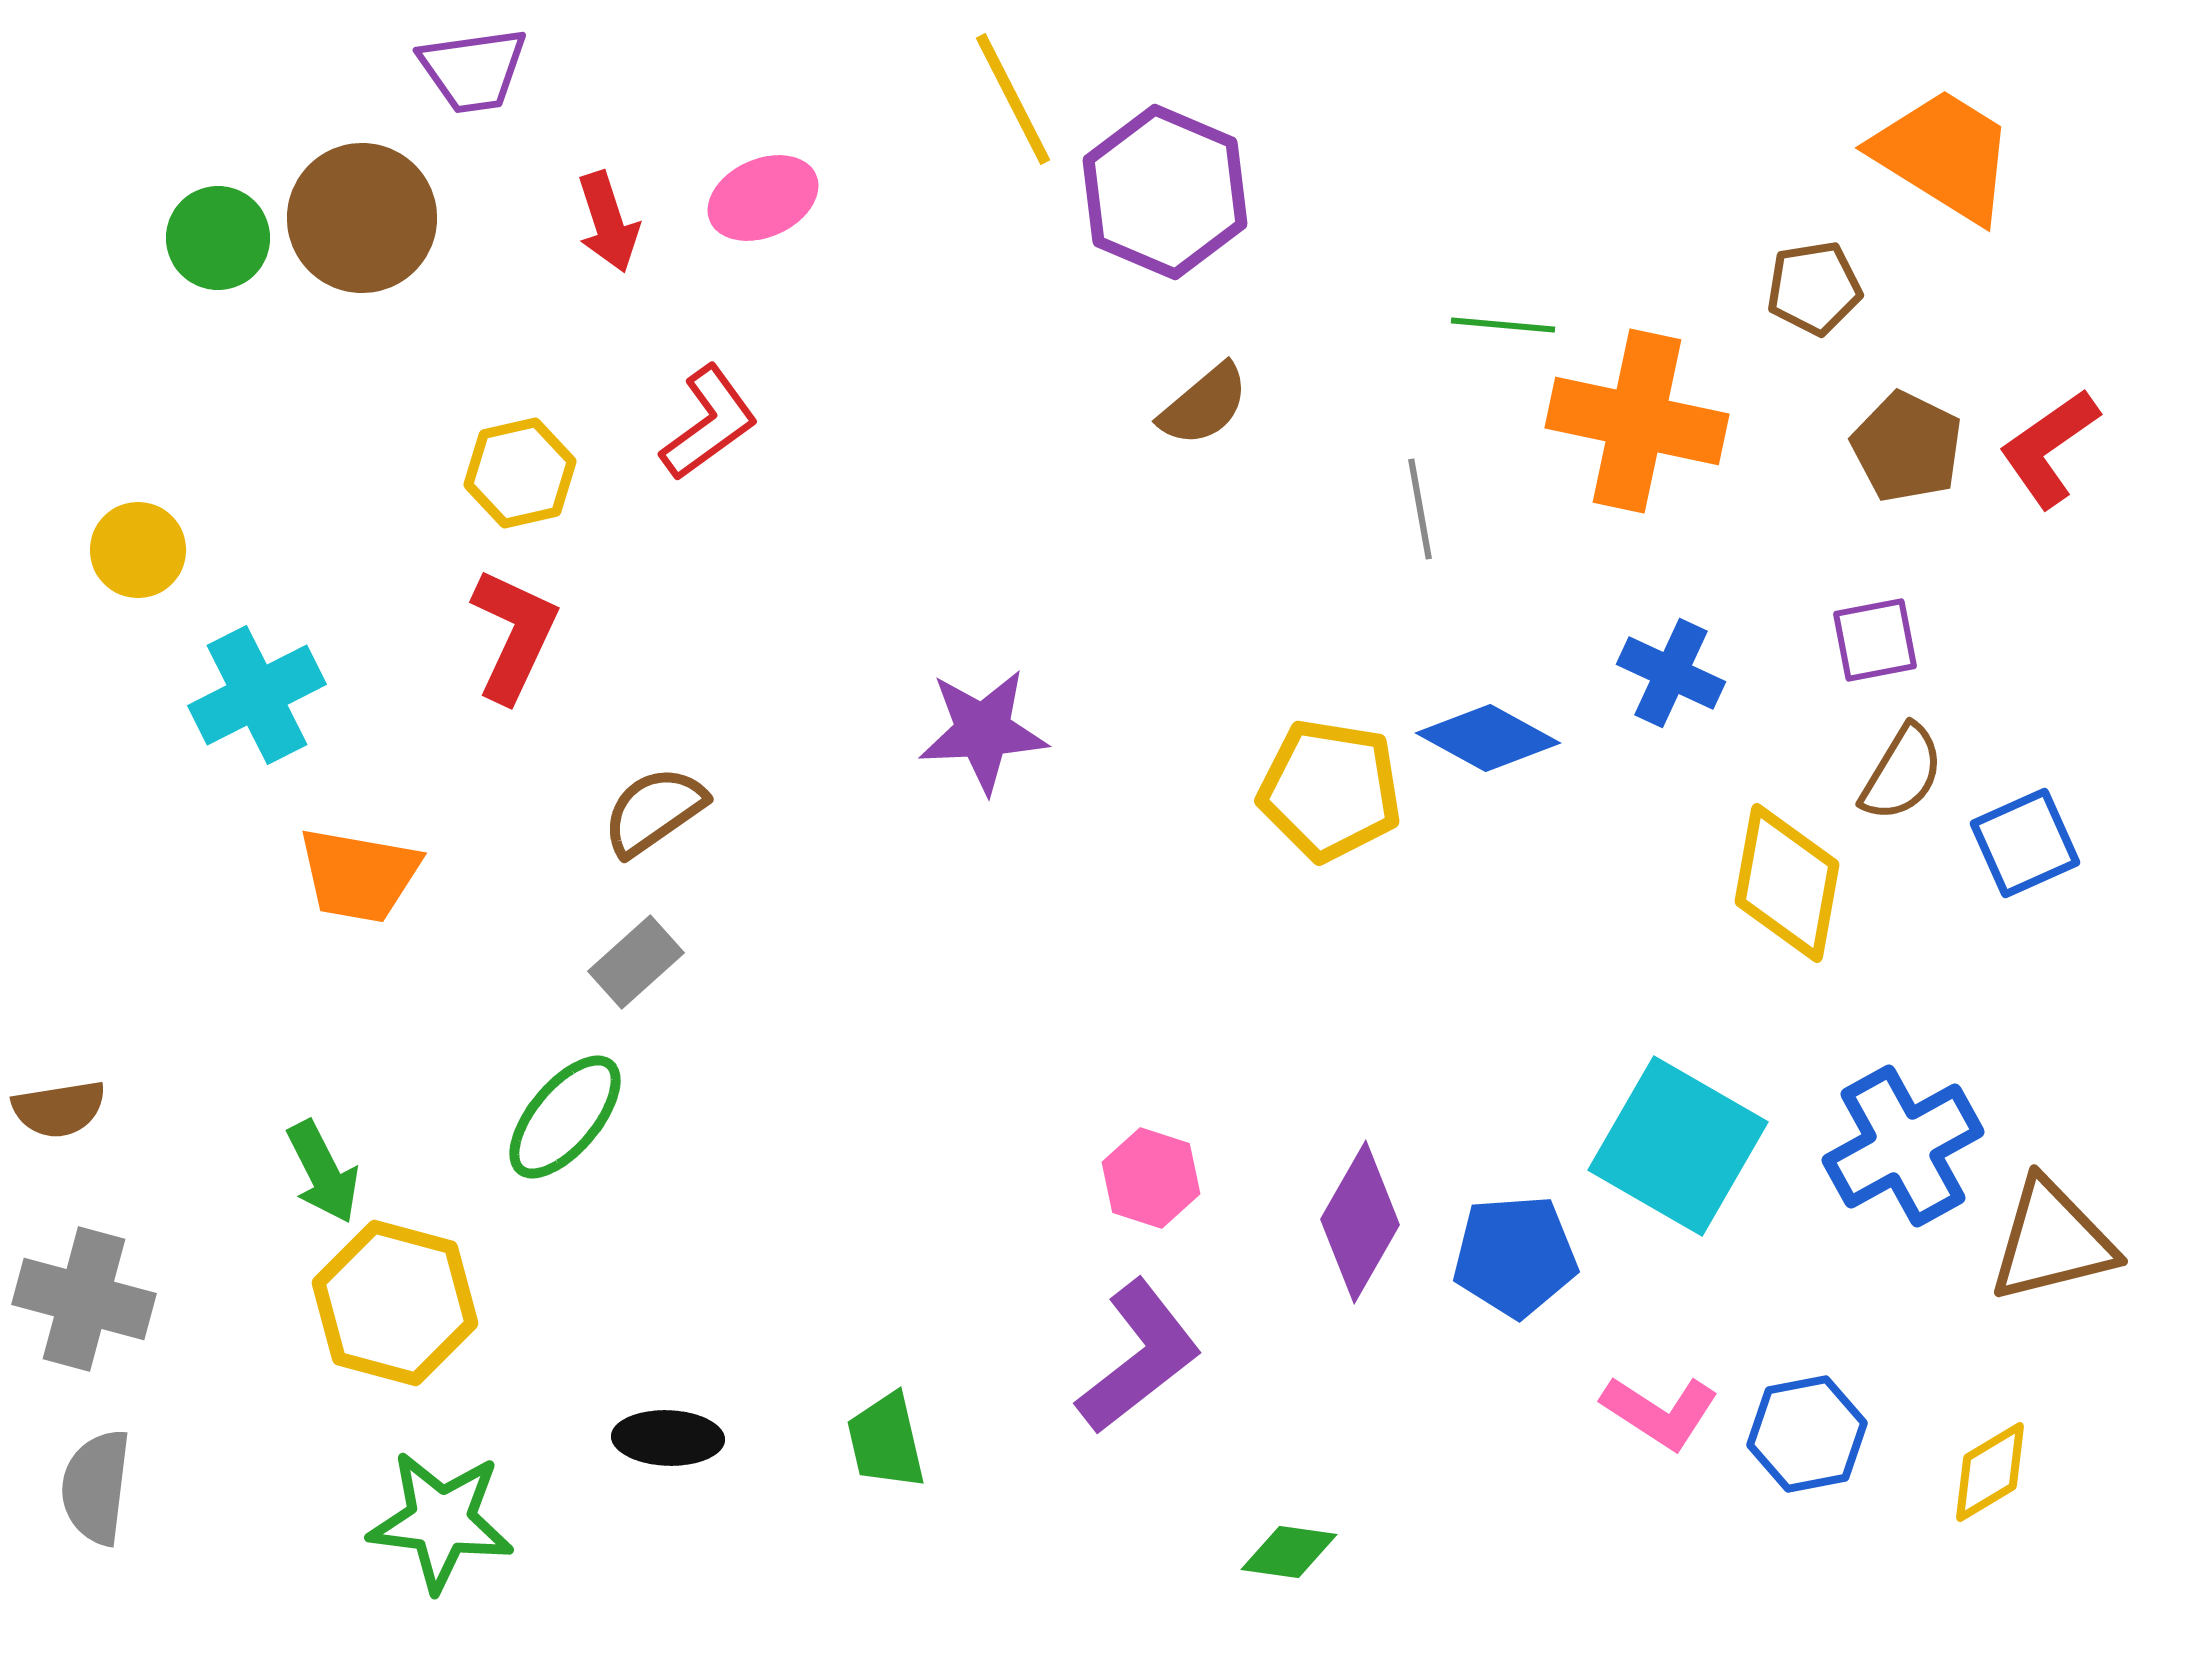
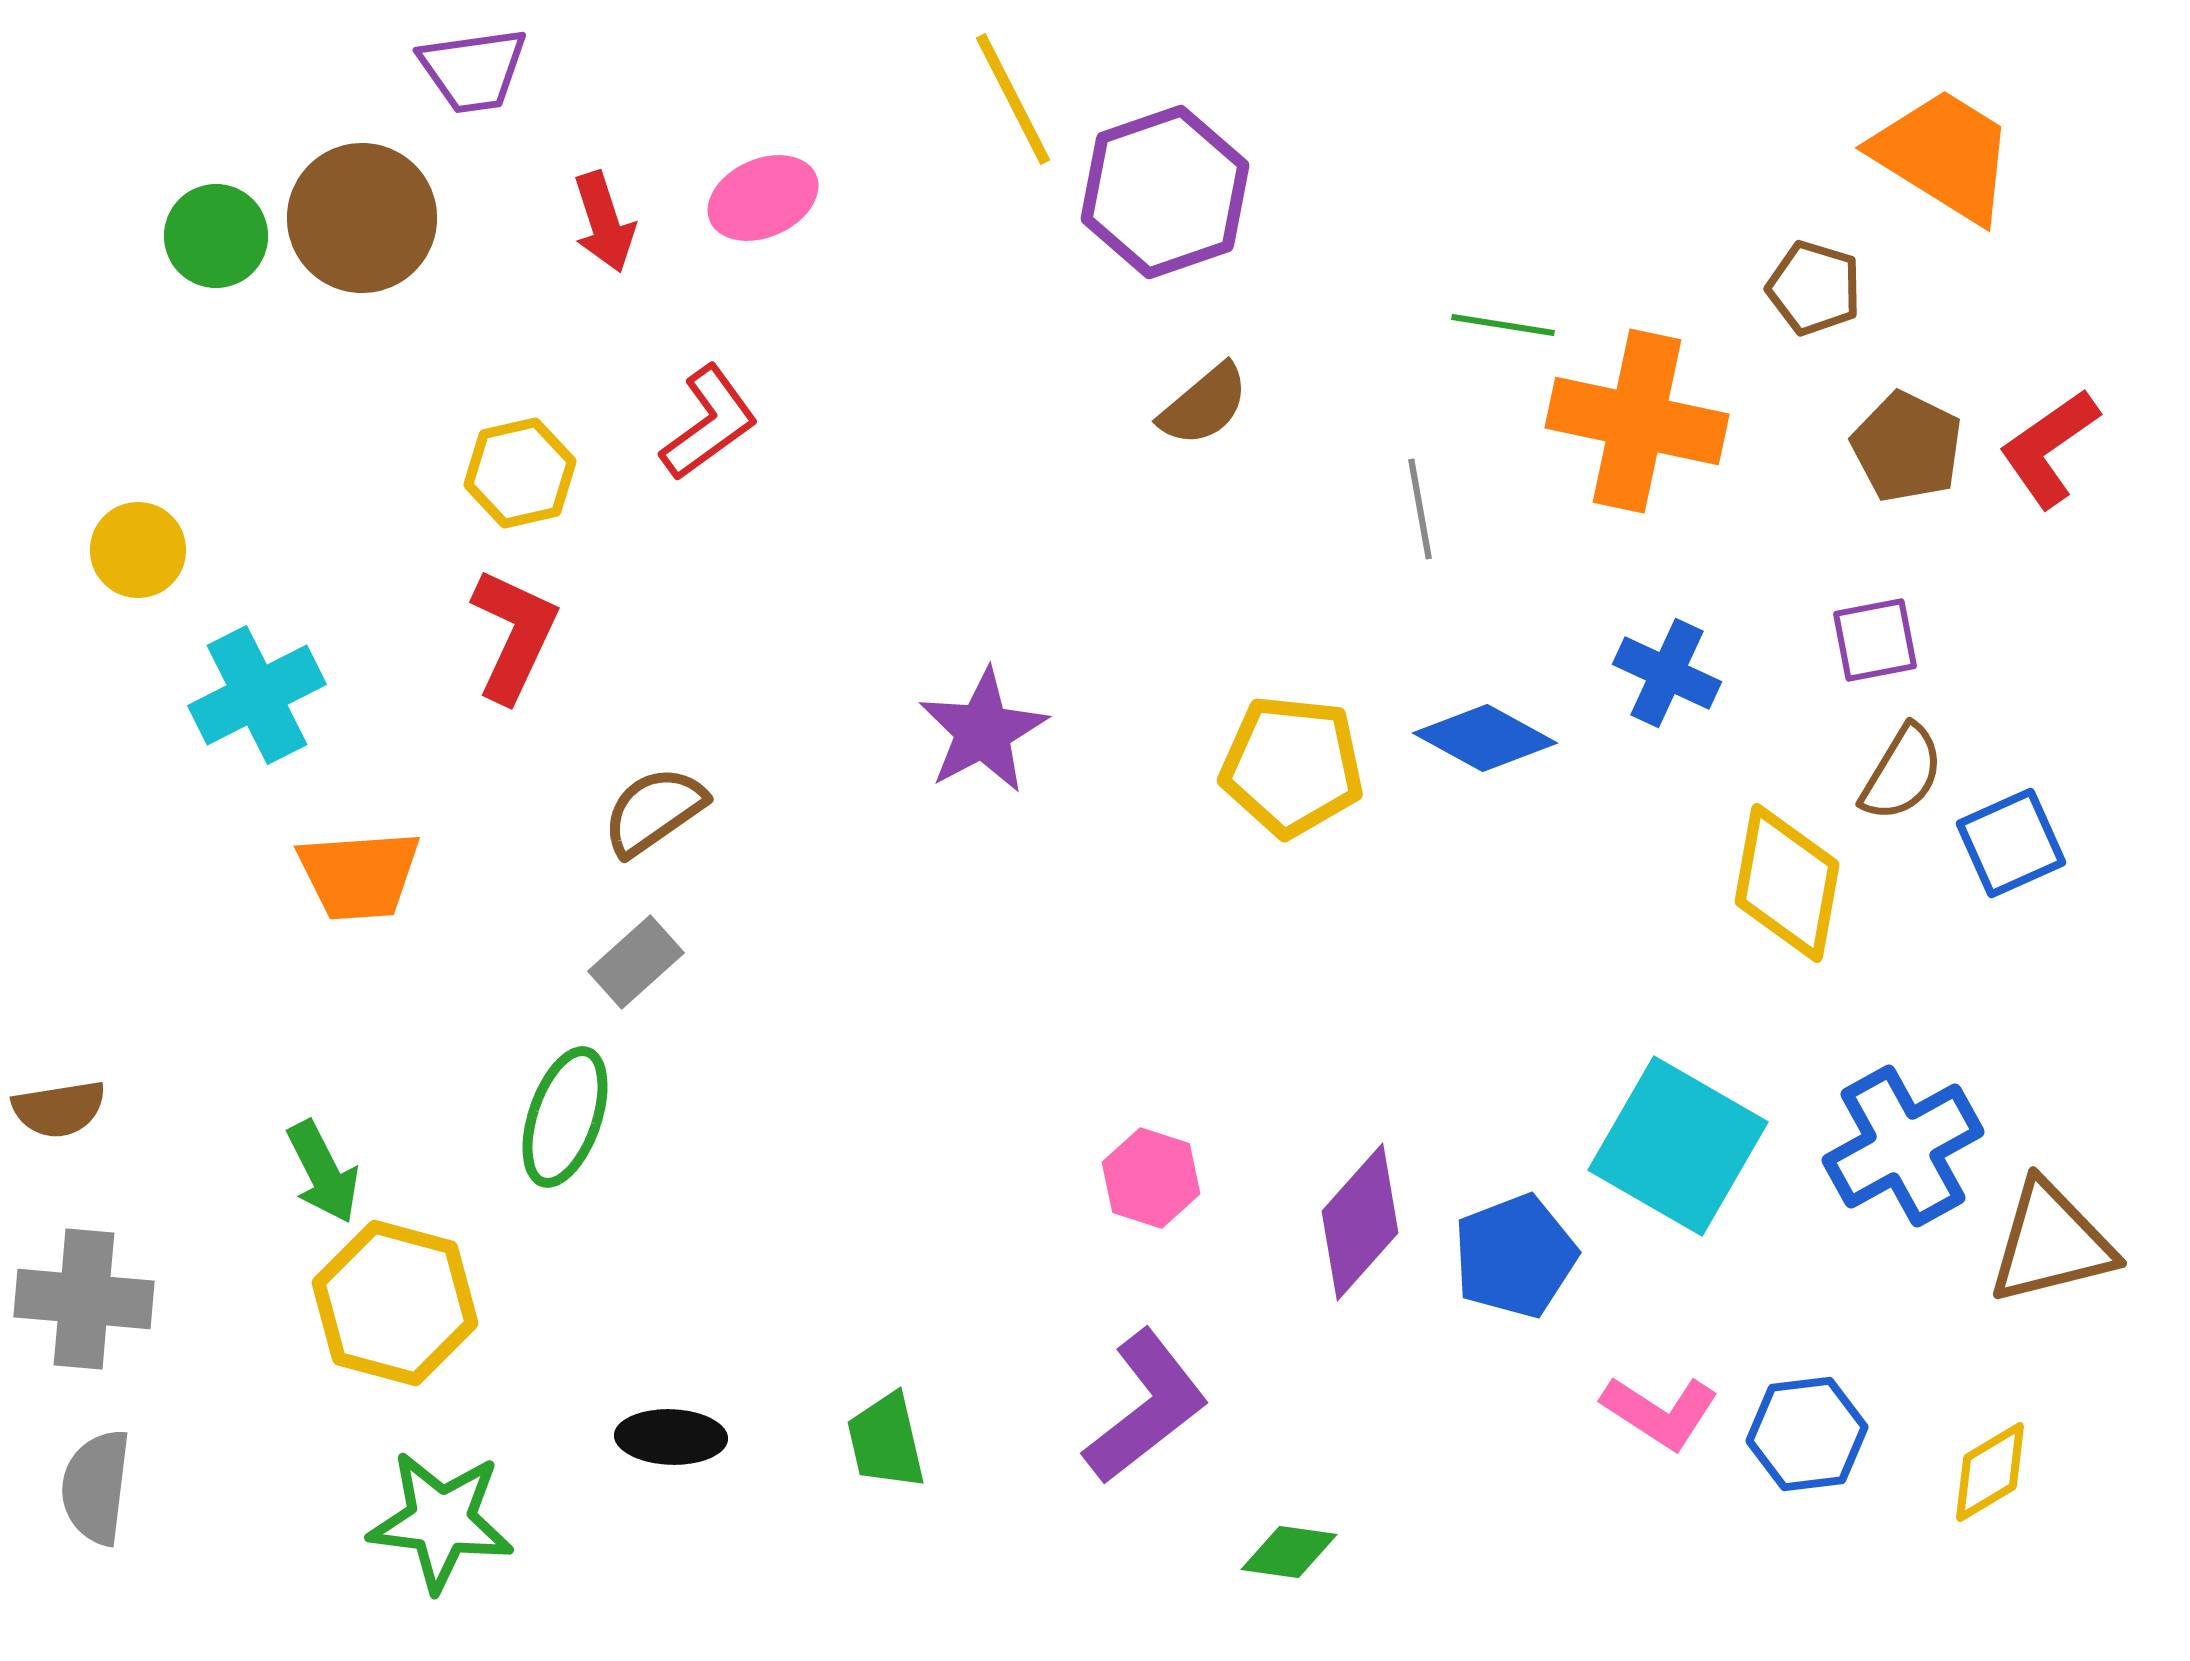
purple hexagon at (1165, 192): rotated 18 degrees clockwise
red arrow at (608, 222): moved 4 px left
green circle at (218, 238): moved 2 px left, 2 px up
brown pentagon at (1814, 288): rotated 26 degrees clockwise
green line at (1503, 325): rotated 4 degrees clockwise
blue cross at (1671, 673): moved 4 px left
purple star at (983, 731): rotated 25 degrees counterclockwise
blue diamond at (1488, 738): moved 3 px left
yellow pentagon at (1330, 790): moved 38 px left, 24 px up; rotated 3 degrees counterclockwise
blue square at (2025, 843): moved 14 px left
orange trapezoid at (359, 875): rotated 14 degrees counterclockwise
green ellipse at (565, 1117): rotated 21 degrees counterclockwise
purple diamond at (1360, 1222): rotated 12 degrees clockwise
brown triangle at (2052, 1241): moved 1 px left, 2 px down
blue pentagon at (1515, 1256): rotated 17 degrees counterclockwise
gray cross at (84, 1299): rotated 10 degrees counterclockwise
purple L-shape at (1139, 1357): moved 7 px right, 50 px down
blue hexagon at (1807, 1434): rotated 4 degrees clockwise
black ellipse at (668, 1438): moved 3 px right, 1 px up
